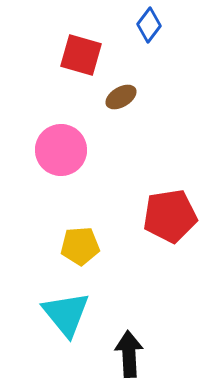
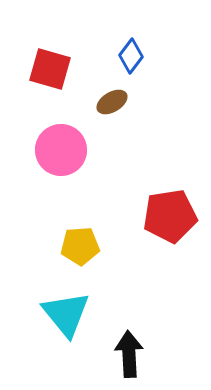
blue diamond: moved 18 px left, 31 px down
red square: moved 31 px left, 14 px down
brown ellipse: moved 9 px left, 5 px down
